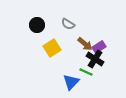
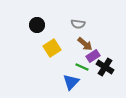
gray semicircle: moved 10 px right; rotated 24 degrees counterclockwise
purple rectangle: moved 6 px left, 9 px down
black cross: moved 10 px right, 8 px down
green line: moved 4 px left, 5 px up
